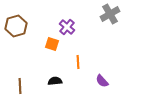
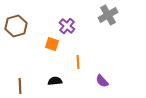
gray cross: moved 2 px left, 1 px down
purple cross: moved 1 px up
